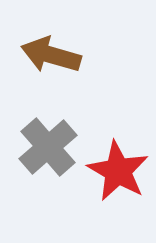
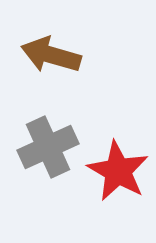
gray cross: rotated 16 degrees clockwise
